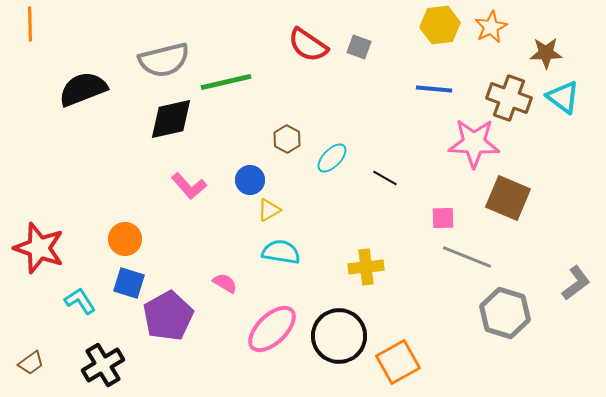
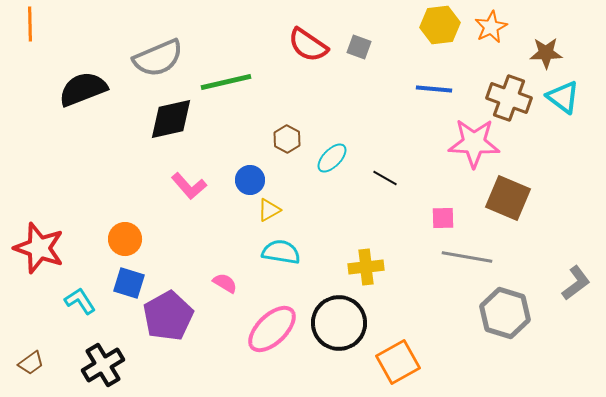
gray semicircle: moved 6 px left, 2 px up; rotated 9 degrees counterclockwise
gray line: rotated 12 degrees counterclockwise
black circle: moved 13 px up
